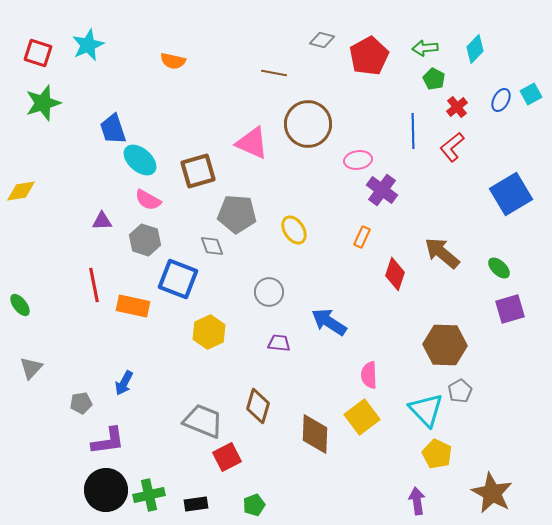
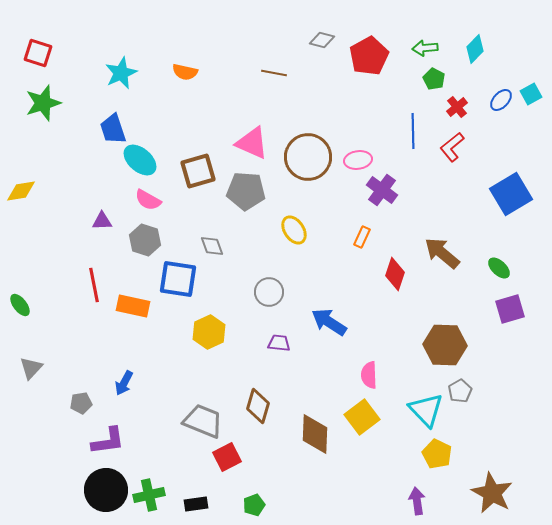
cyan star at (88, 45): moved 33 px right, 28 px down
orange semicircle at (173, 61): moved 12 px right, 11 px down
blue ellipse at (501, 100): rotated 15 degrees clockwise
brown circle at (308, 124): moved 33 px down
gray pentagon at (237, 214): moved 9 px right, 23 px up
blue square at (178, 279): rotated 12 degrees counterclockwise
